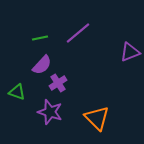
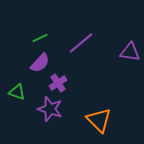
purple line: moved 3 px right, 10 px down
green line: rotated 14 degrees counterclockwise
purple triangle: rotated 30 degrees clockwise
purple semicircle: moved 2 px left, 2 px up
purple star: moved 3 px up
orange triangle: moved 2 px right, 2 px down
